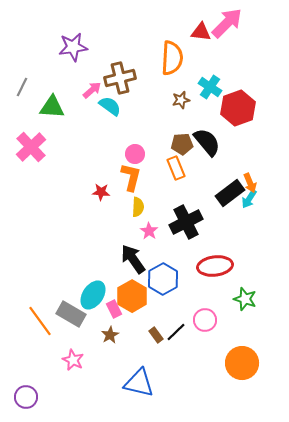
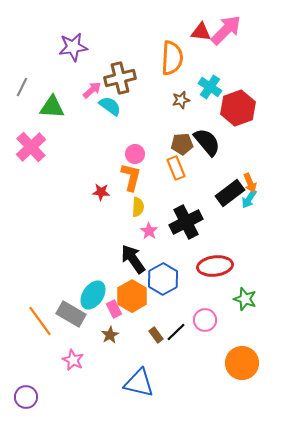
pink arrow at (227, 23): moved 1 px left, 7 px down
